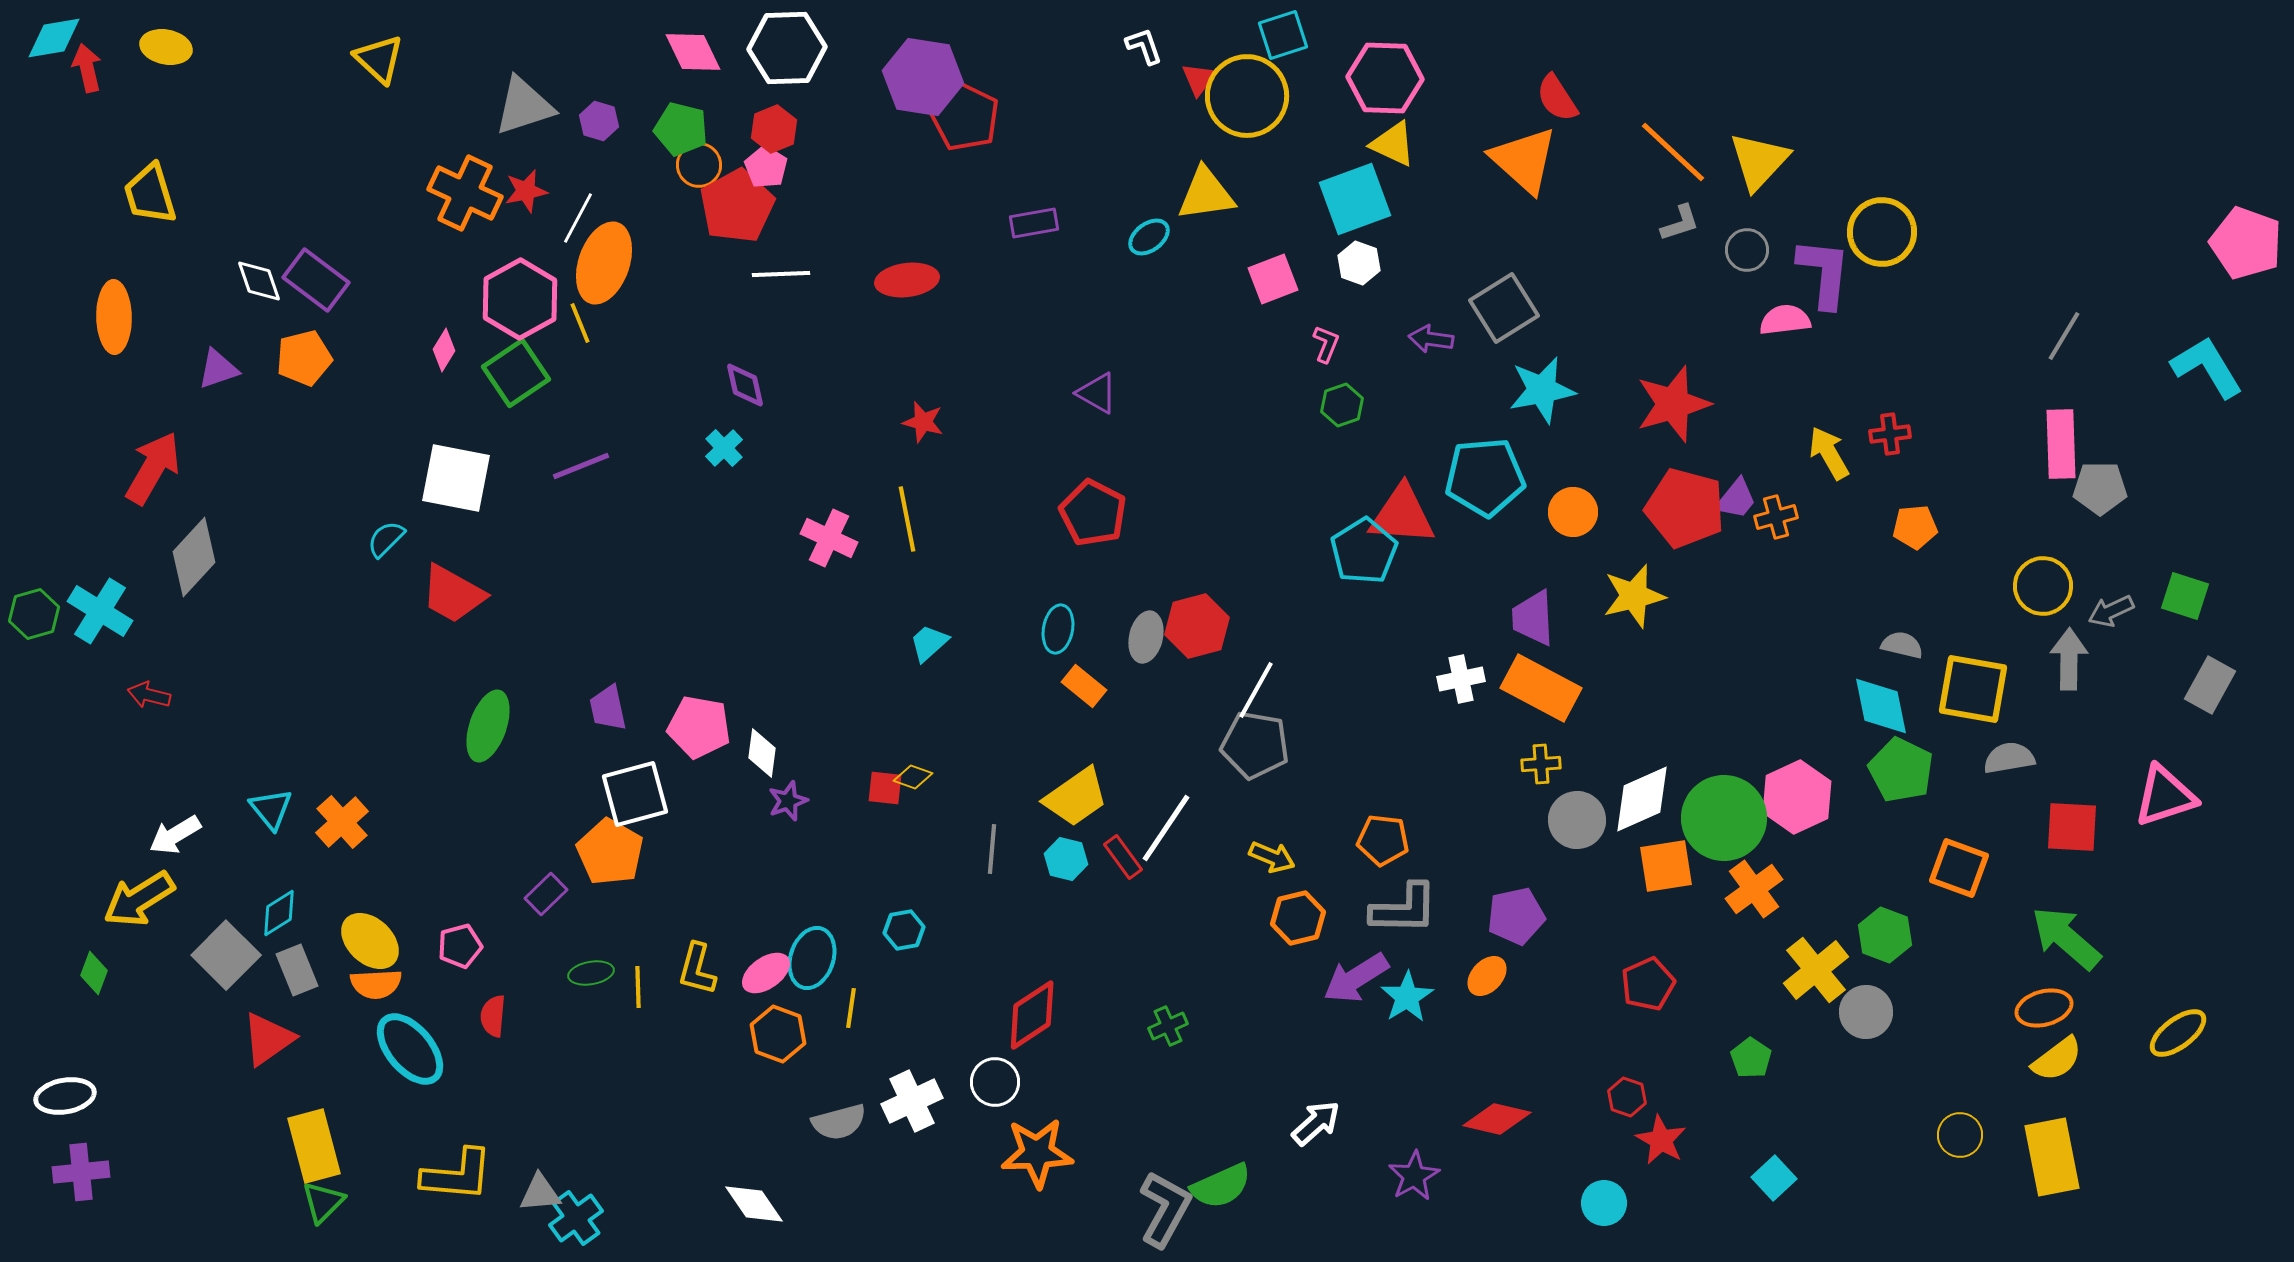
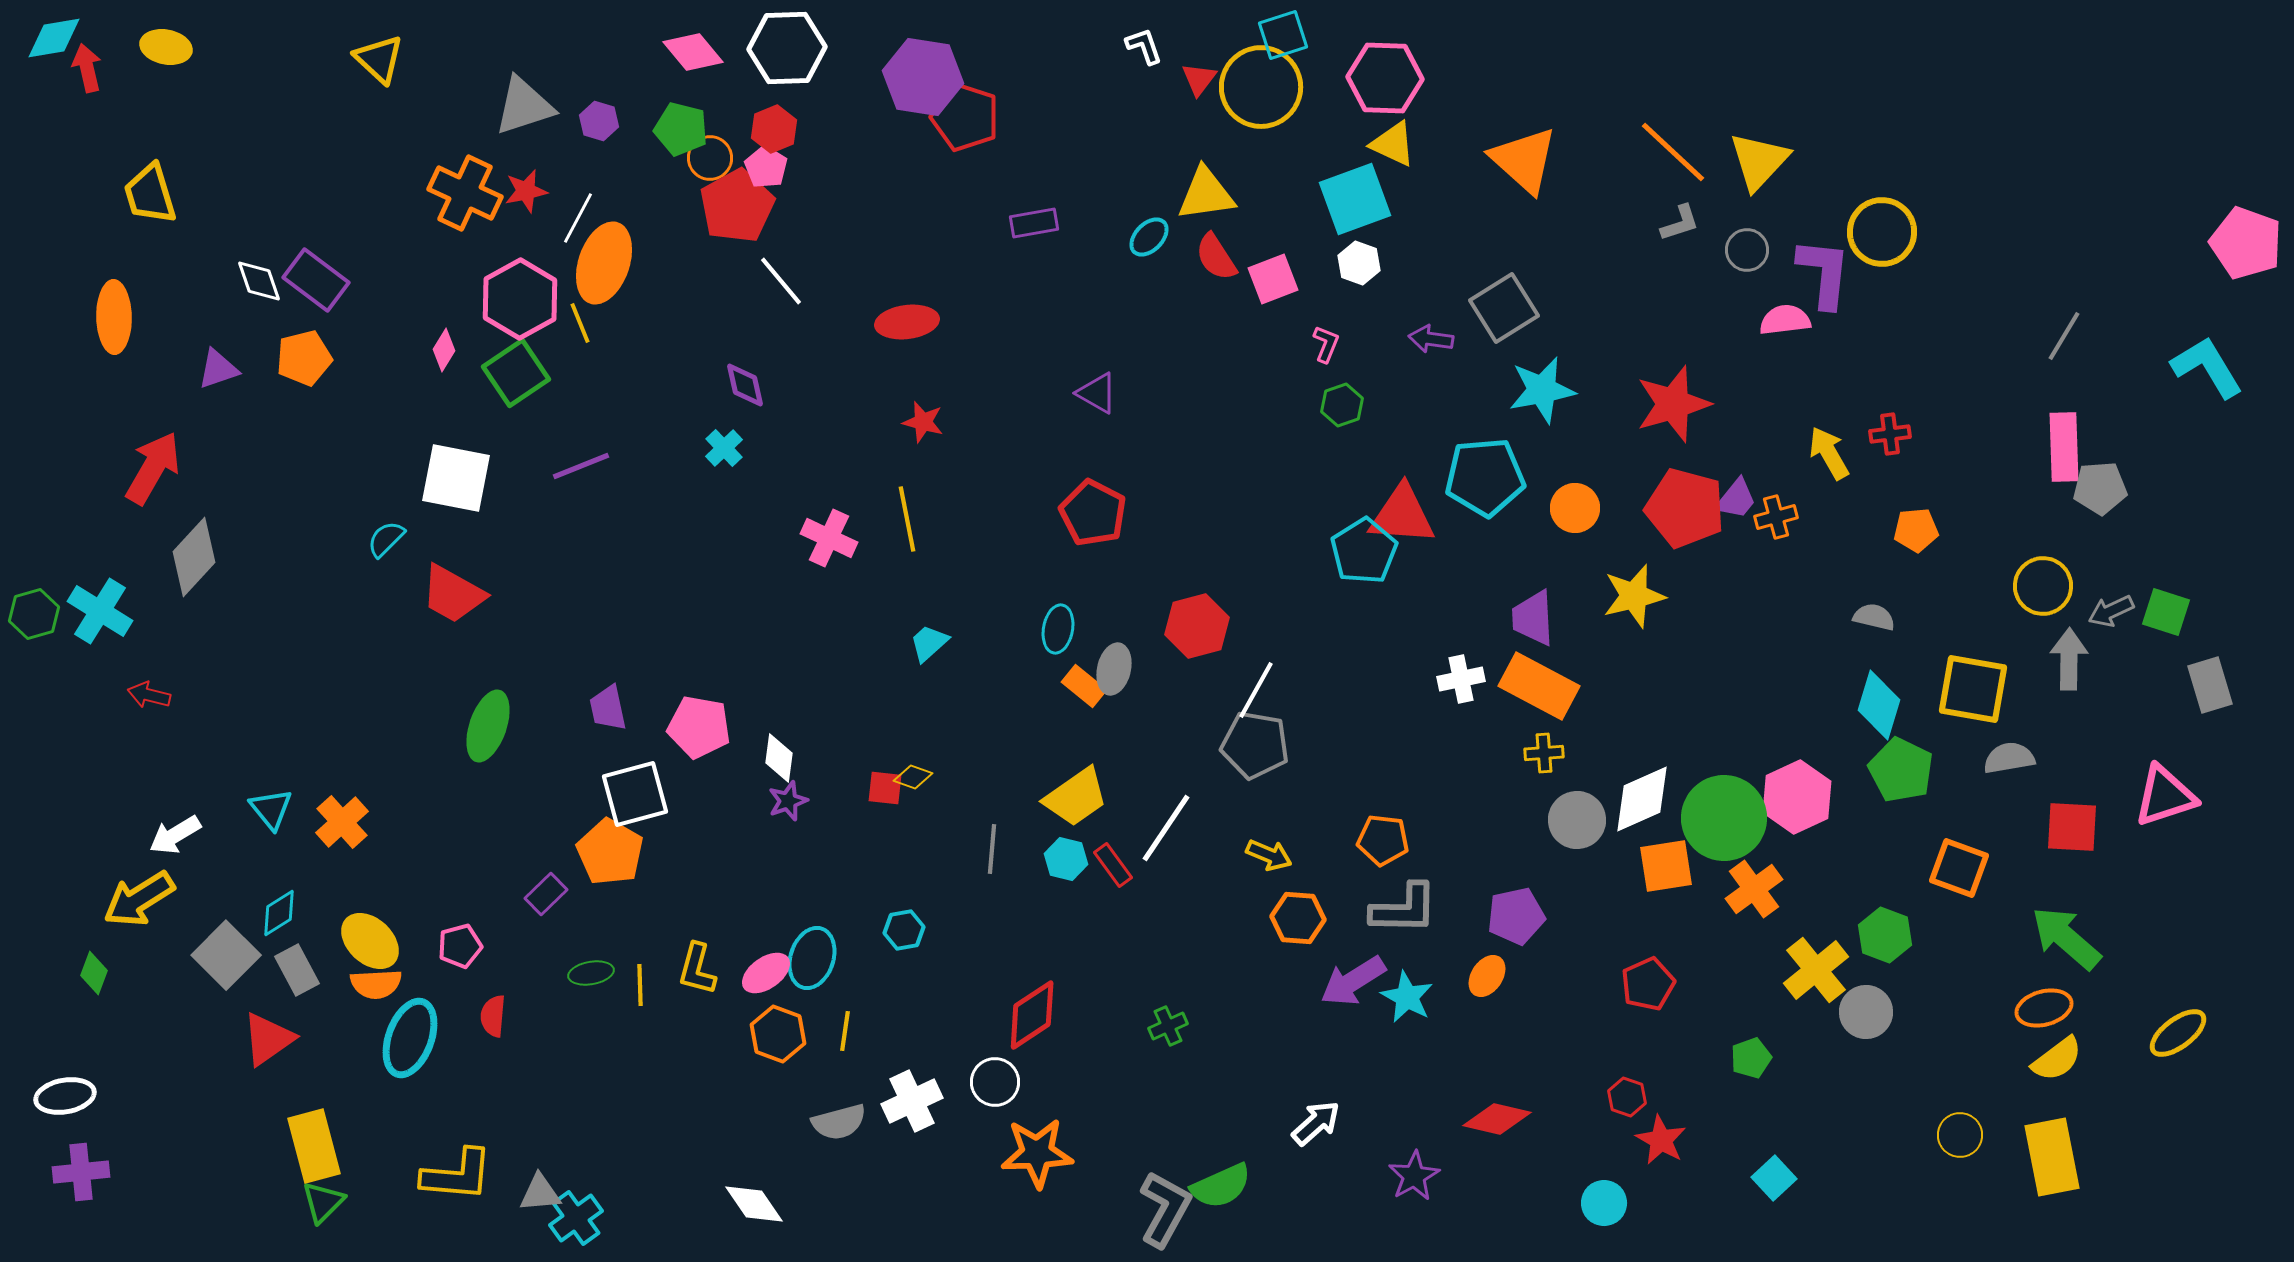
pink diamond at (693, 52): rotated 14 degrees counterclockwise
yellow circle at (1247, 96): moved 14 px right, 9 px up
red semicircle at (1557, 98): moved 341 px left, 159 px down
red pentagon at (965, 117): rotated 8 degrees counterclockwise
orange circle at (699, 165): moved 11 px right, 7 px up
cyan ellipse at (1149, 237): rotated 9 degrees counterclockwise
white line at (781, 274): moved 7 px down; rotated 52 degrees clockwise
red ellipse at (907, 280): moved 42 px down
pink rectangle at (2061, 444): moved 3 px right, 3 px down
gray pentagon at (2100, 488): rotated 4 degrees counterclockwise
orange circle at (1573, 512): moved 2 px right, 4 px up
orange pentagon at (1915, 527): moved 1 px right, 3 px down
green square at (2185, 596): moved 19 px left, 16 px down
gray ellipse at (1146, 637): moved 32 px left, 32 px down
gray semicircle at (1902, 645): moved 28 px left, 28 px up
gray rectangle at (2210, 685): rotated 46 degrees counterclockwise
orange rectangle at (1541, 688): moved 2 px left, 2 px up
cyan diamond at (1881, 706): moved 2 px left, 1 px up; rotated 28 degrees clockwise
white diamond at (762, 753): moved 17 px right, 5 px down
yellow cross at (1541, 764): moved 3 px right, 11 px up
red rectangle at (1123, 857): moved 10 px left, 8 px down
yellow arrow at (1272, 857): moved 3 px left, 2 px up
orange hexagon at (1298, 918): rotated 18 degrees clockwise
gray rectangle at (297, 970): rotated 6 degrees counterclockwise
orange ellipse at (1487, 976): rotated 9 degrees counterclockwise
purple arrow at (1356, 978): moved 3 px left, 3 px down
yellow line at (638, 987): moved 2 px right, 2 px up
cyan star at (1407, 997): rotated 12 degrees counterclockwise
yellow line at (851, 1008): moved 6 px left, 23 px down
cyan ellipse at (410, 1049): moved 11 px up; rotated 60 degrees clockwise
green pentagon at (1751, 1058): rotated 18 degrees clockwise
